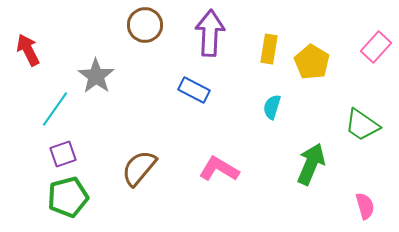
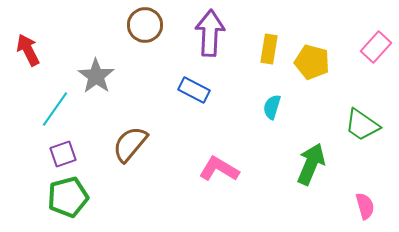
yellow pentagon: rotated 16 degrees counterclockwise
brown semicircle: moved 9 px left, 24 px up
